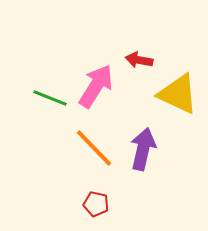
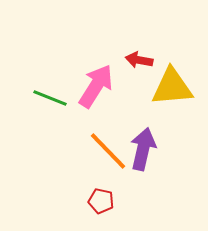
yellow triangle: moved 6 px left, 7 px up; rotated 30 degrees counterclockwise
orange line: moved 14 px right, 3 px down
red pentagon: moved 5 px right, 3 px up
